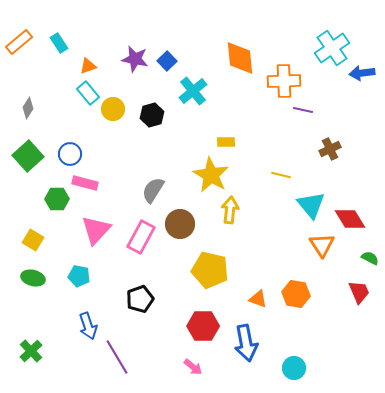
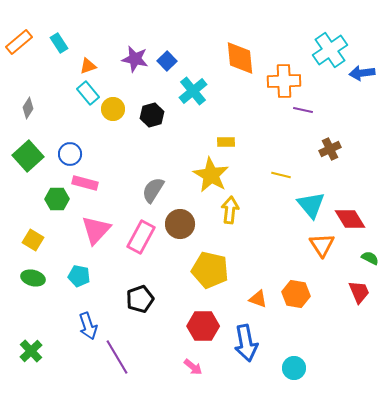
cyan cross at (332, 48): moved 2 px left, 2 px down
